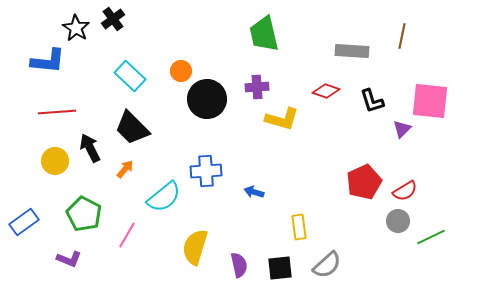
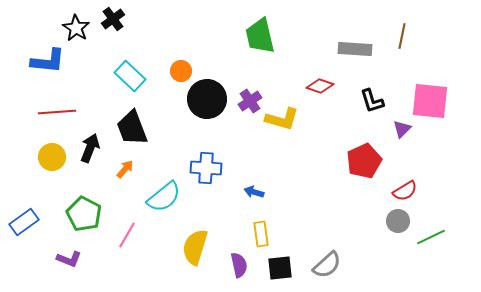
green trapezoid: moved 4 px left, 2 px down
gray rectangle: moved 3 px right, 2 px up
purple cross: moved 7 px left, 14 px down; rotated 30 degrees counterclockwise
red diamond: moved 6 px left, 5 px up
black trapezoid: rotated 24 degrees clockwise
black arrow: rotated 48 degrees clockwise
yellow circle: moved 3 px left, 4 px up
blue cross: moved 3 px up; rotated 8 degrees clockwise
red pentagon: moved 21 px up
yellow rectangle: moved 38 px left, 7 px down
